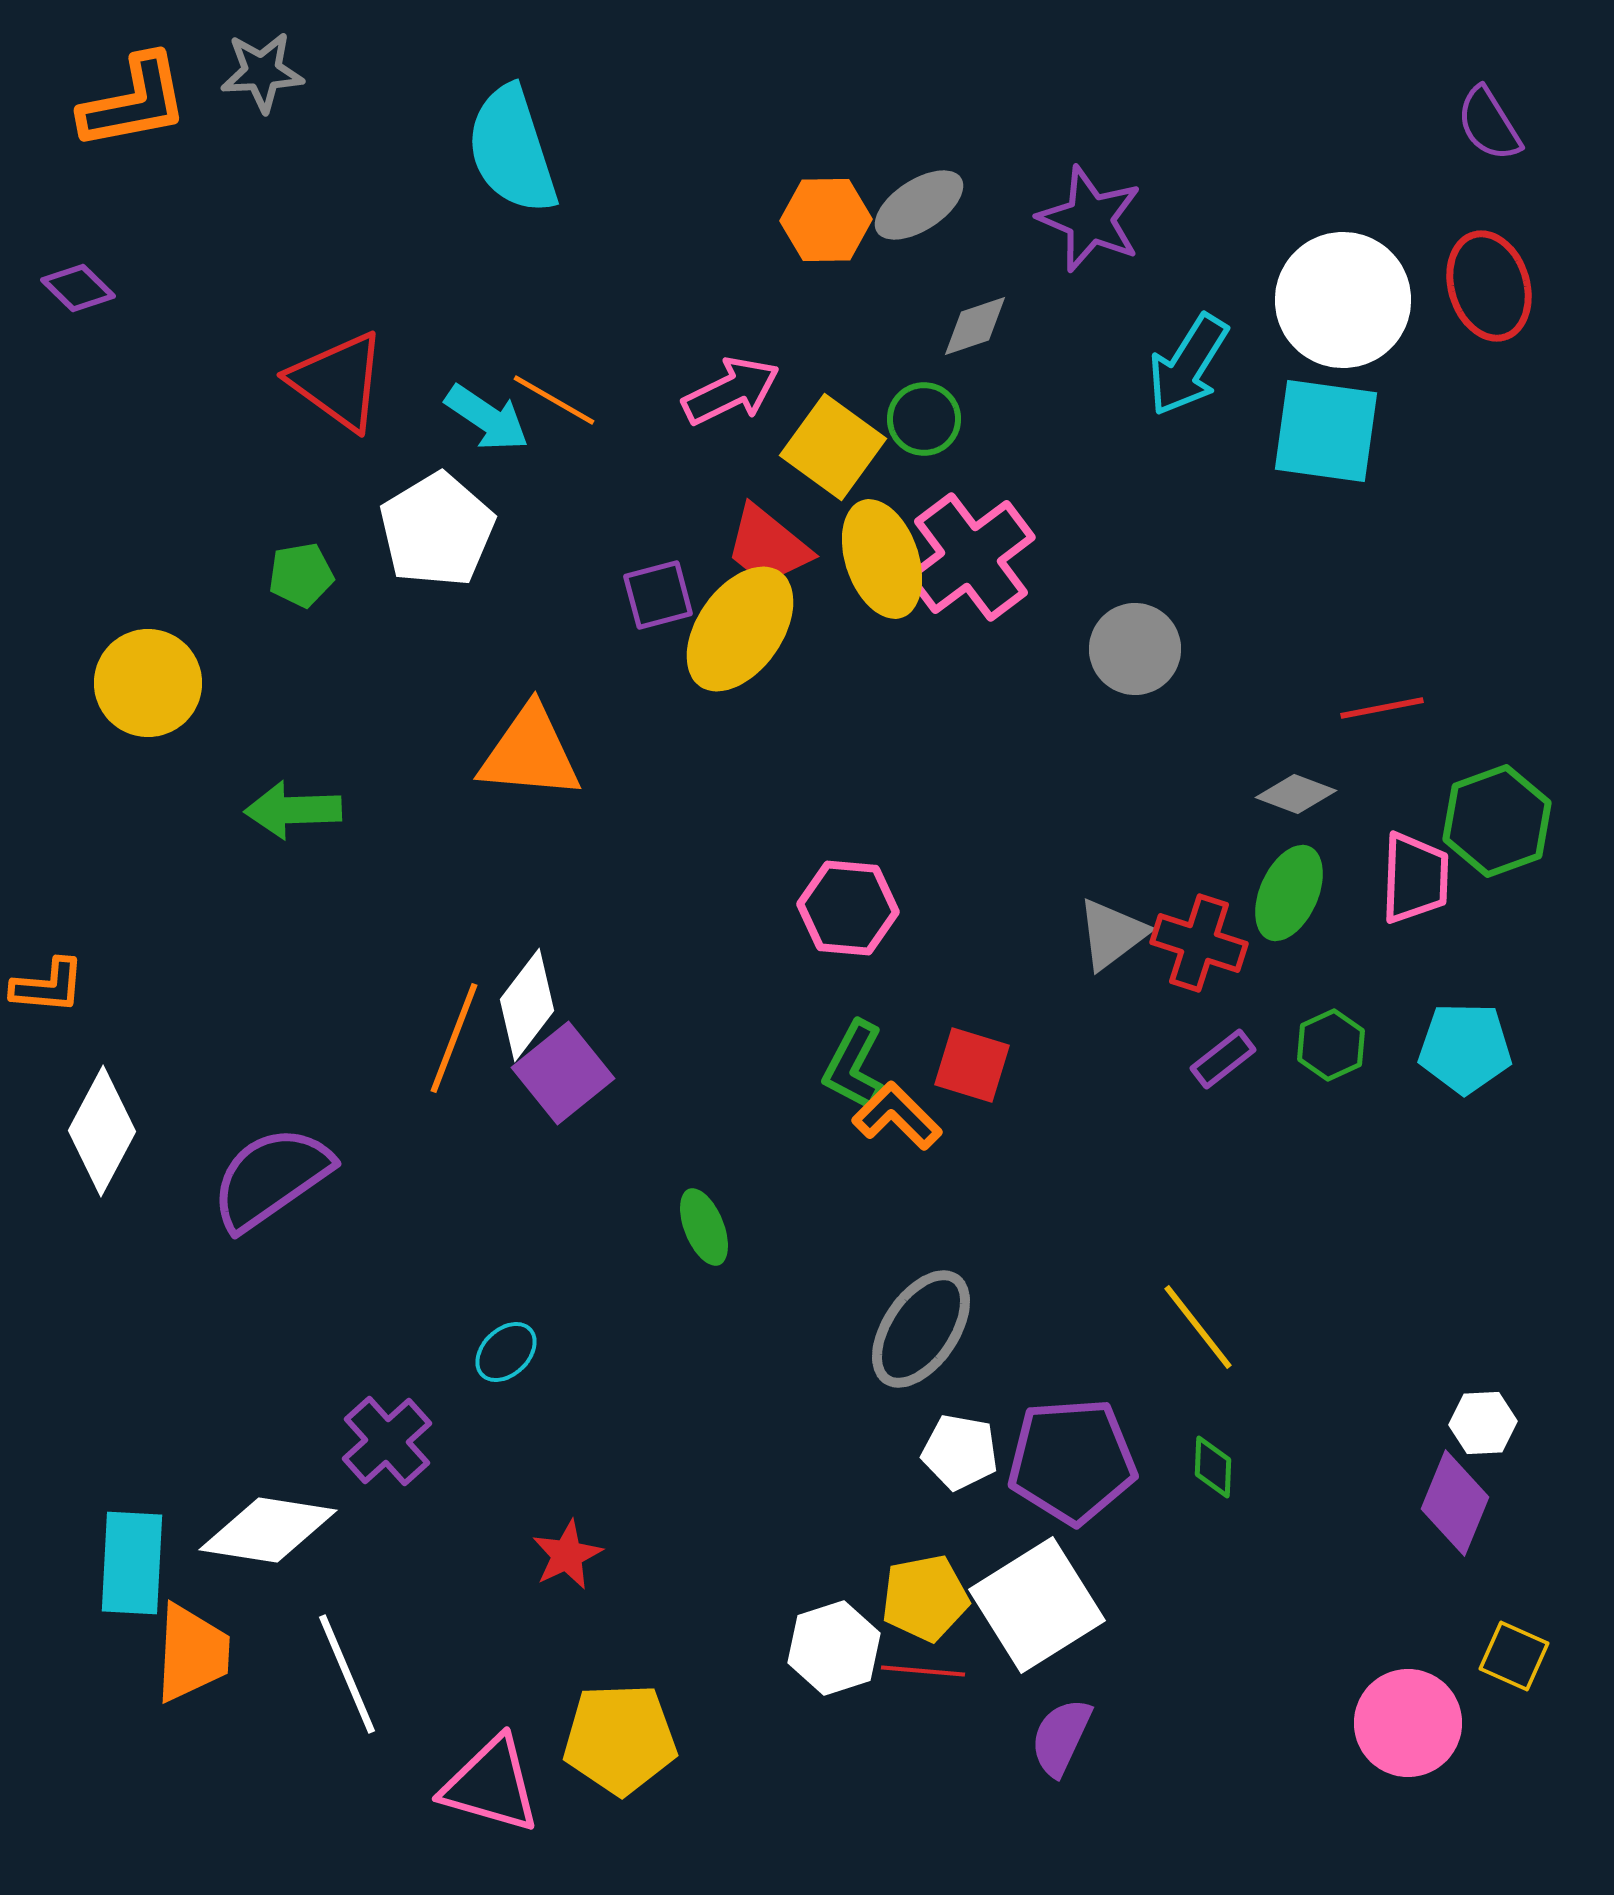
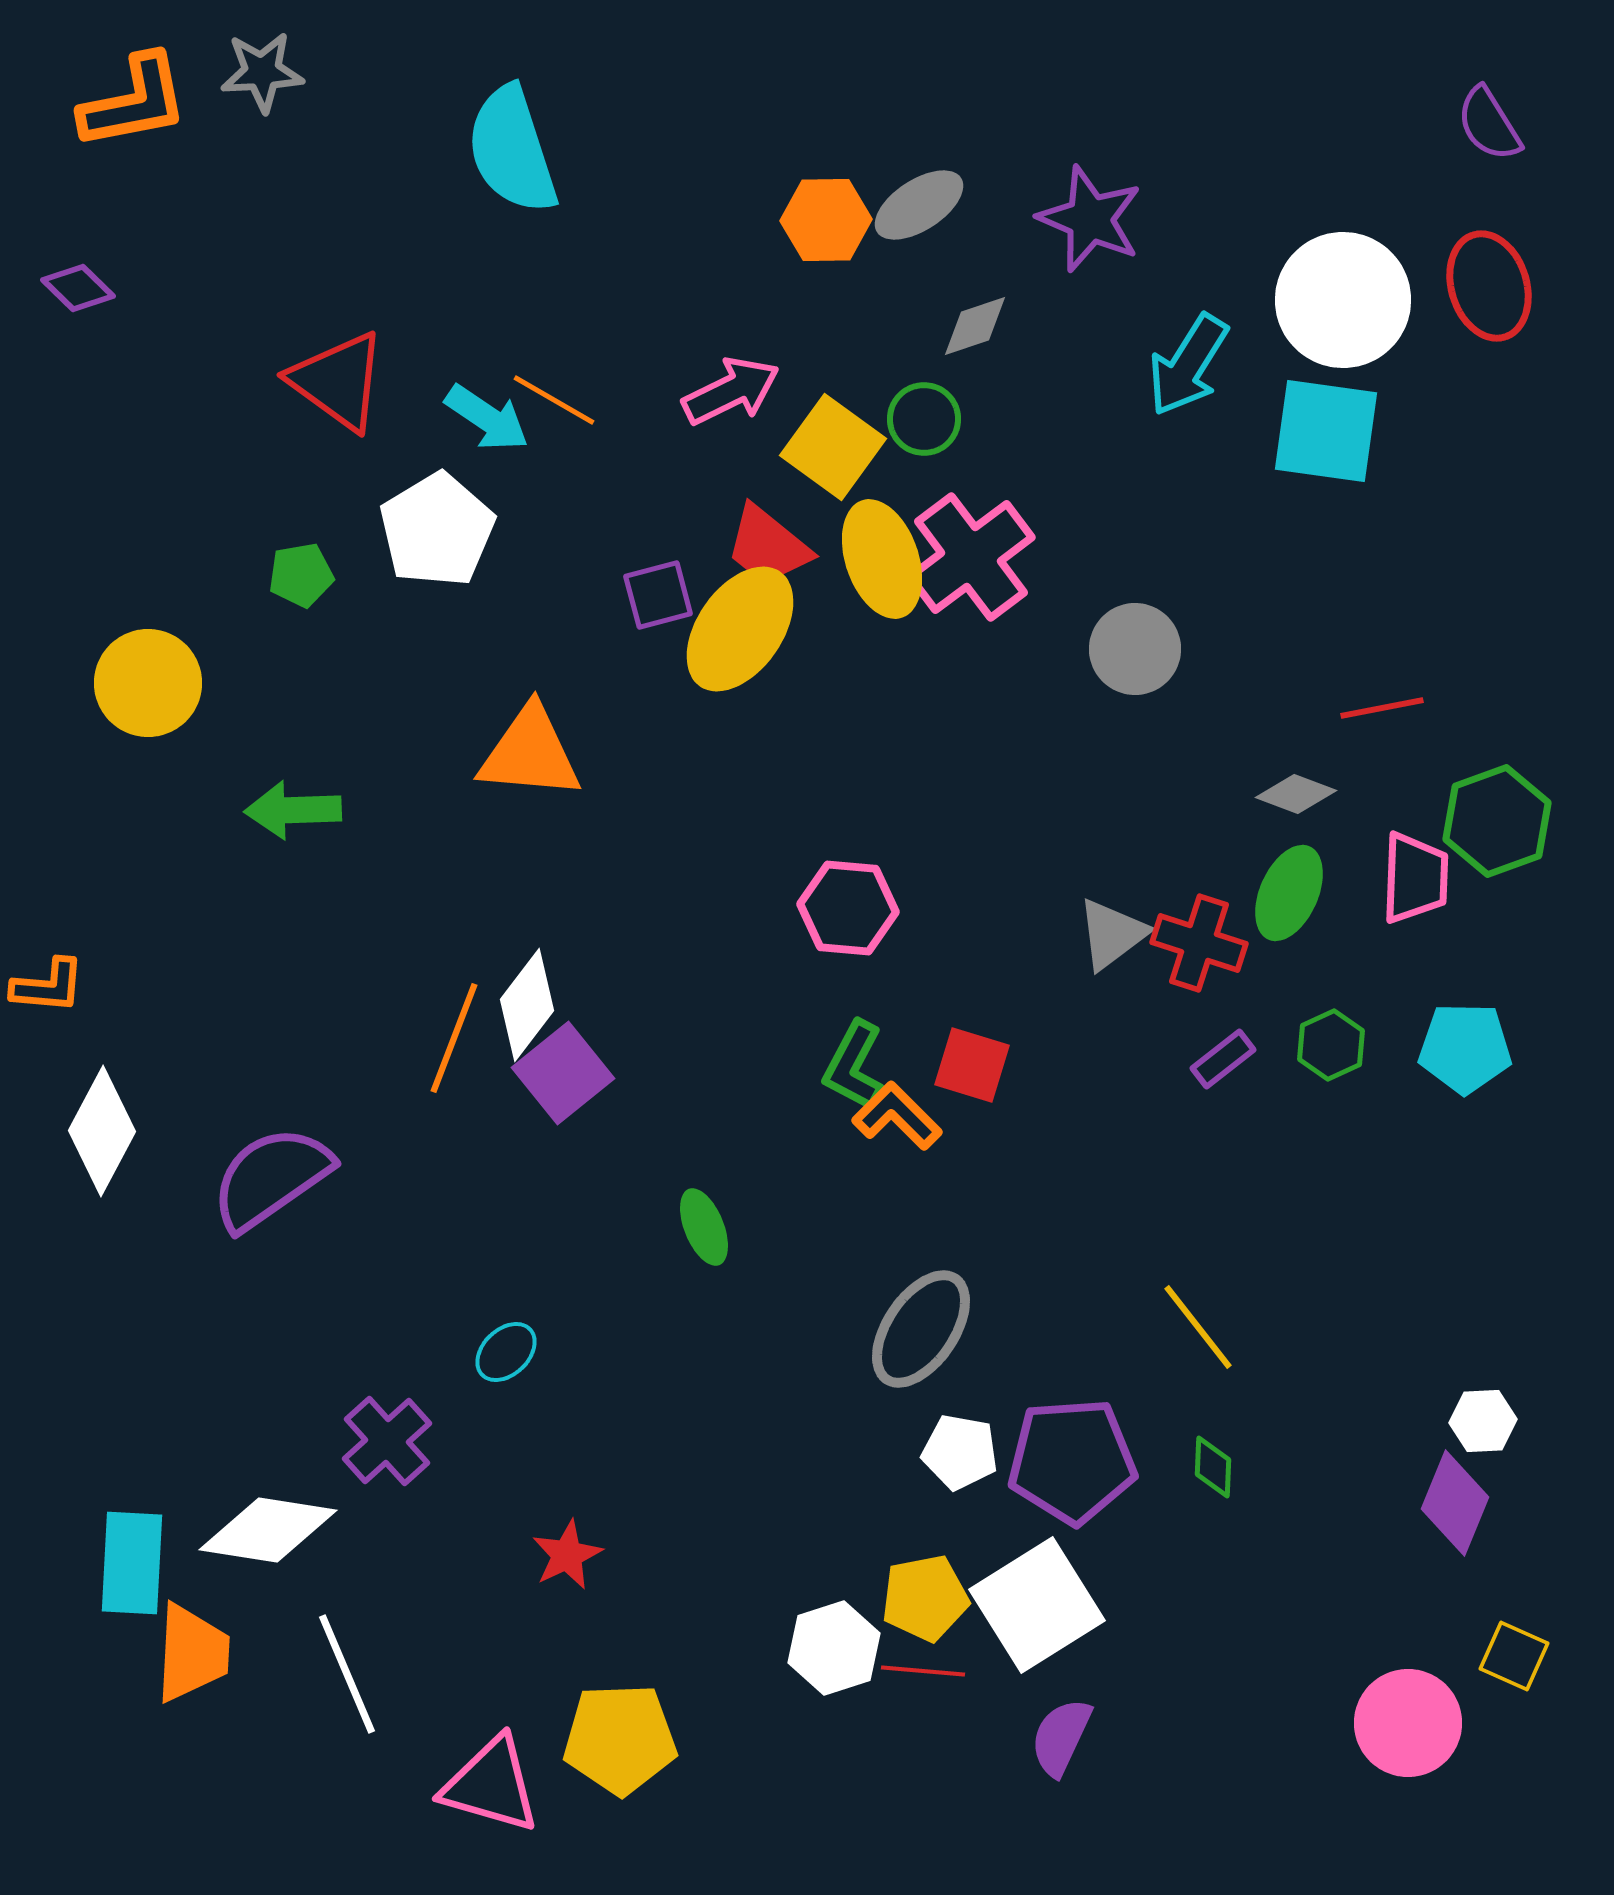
white hexagon at (1483, 1423): moved 2 px up
